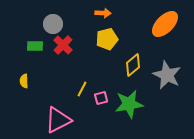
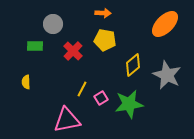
yellow pentagon: moved 2 px left, 1 px down; rotated 25 degrees clockwise
red cross: moved 10 px right, 6 px down
yellow semicircle: moved 2 px right, 1 px down
pink square: rotated 16 degrees counterclockwise
pink triangle: moved 9 px right; rotated 16 degrees clockwise
